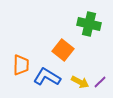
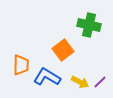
green cross: moved 1 px down
orange square: rotated 15 degrees clockwise
